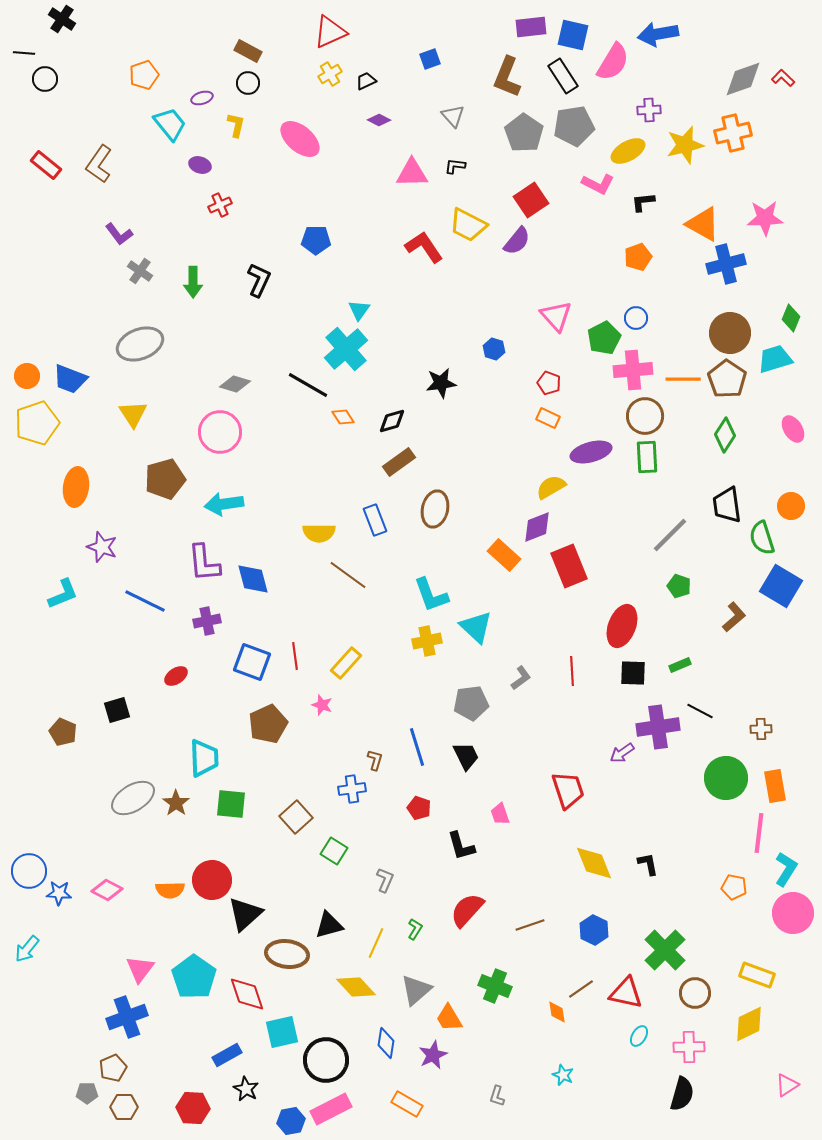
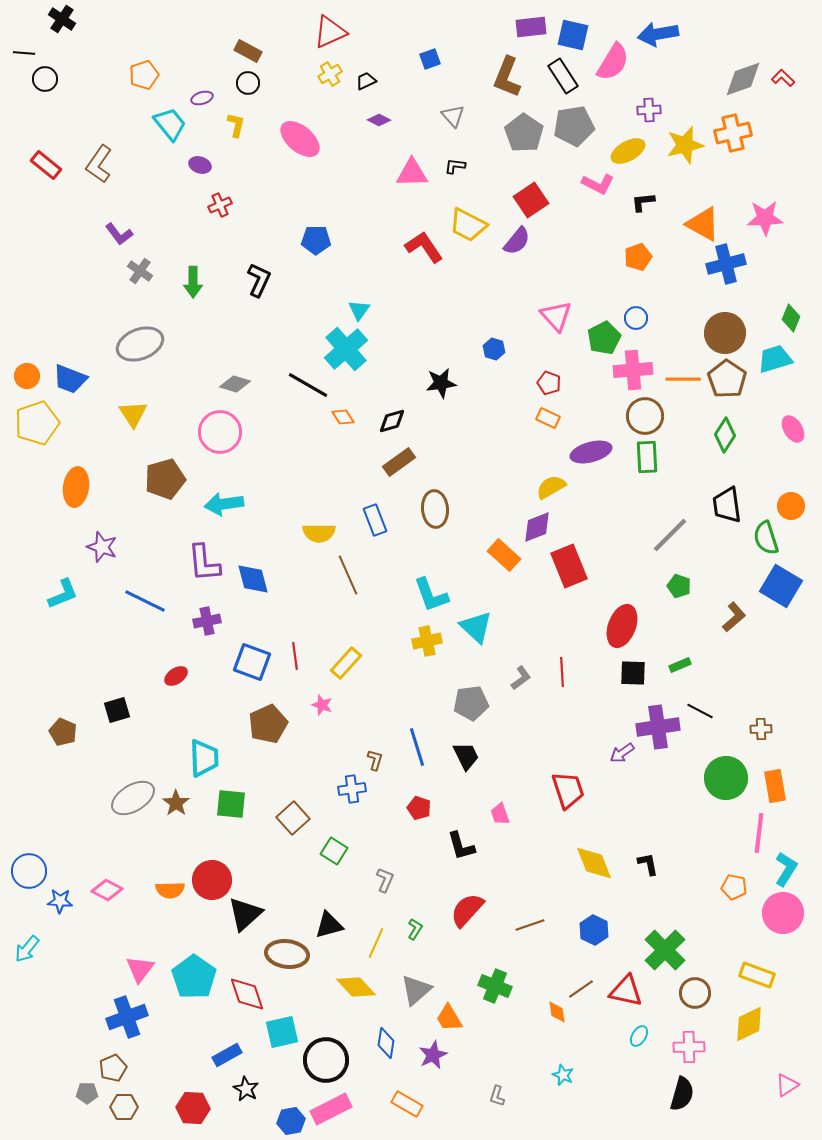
brown circle at (730, 333): moved 5 px left
brown ellipse at (435, 509): rotated 18 degrees counterclockwise
green semicircle at (762, 538): moved 4 px right
brown line at (348, 575): rotated 30 degrees clockwise
red line at (572, 671): moved 10 px left, 1 px down
brown square at (296, 817): moved 3 px left, 1 px down
blue star at (59, 893): moved 1 px right, 8 px down
pink circle at (793, 913): moved 10 px left
red triangle at (626, 993): moved 2 px up
